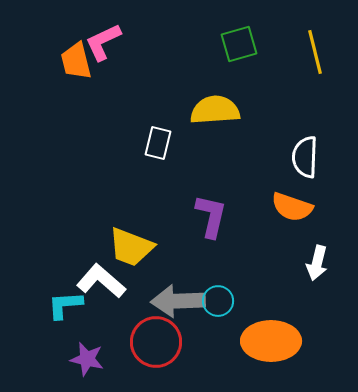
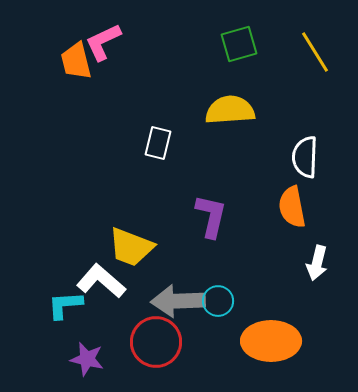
yellow line: rotated 18 degrees counterclockwise
yellow semicircle: moved 15 px right
orange semicircle: rotated 60 degrees clockwise
